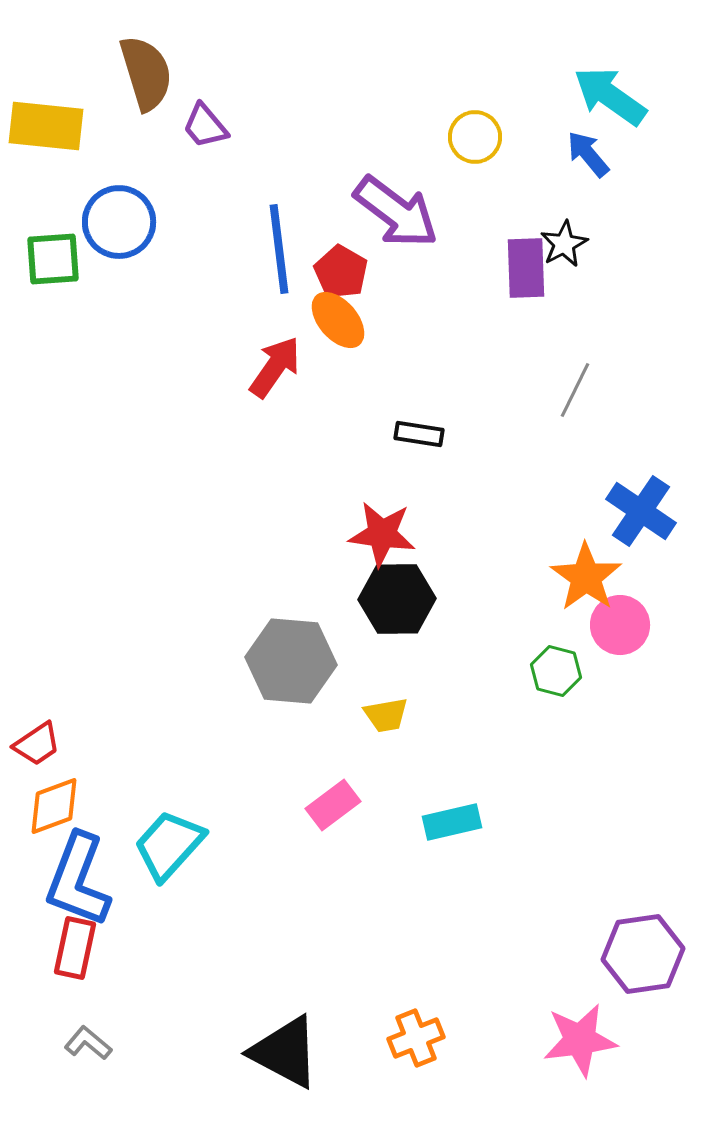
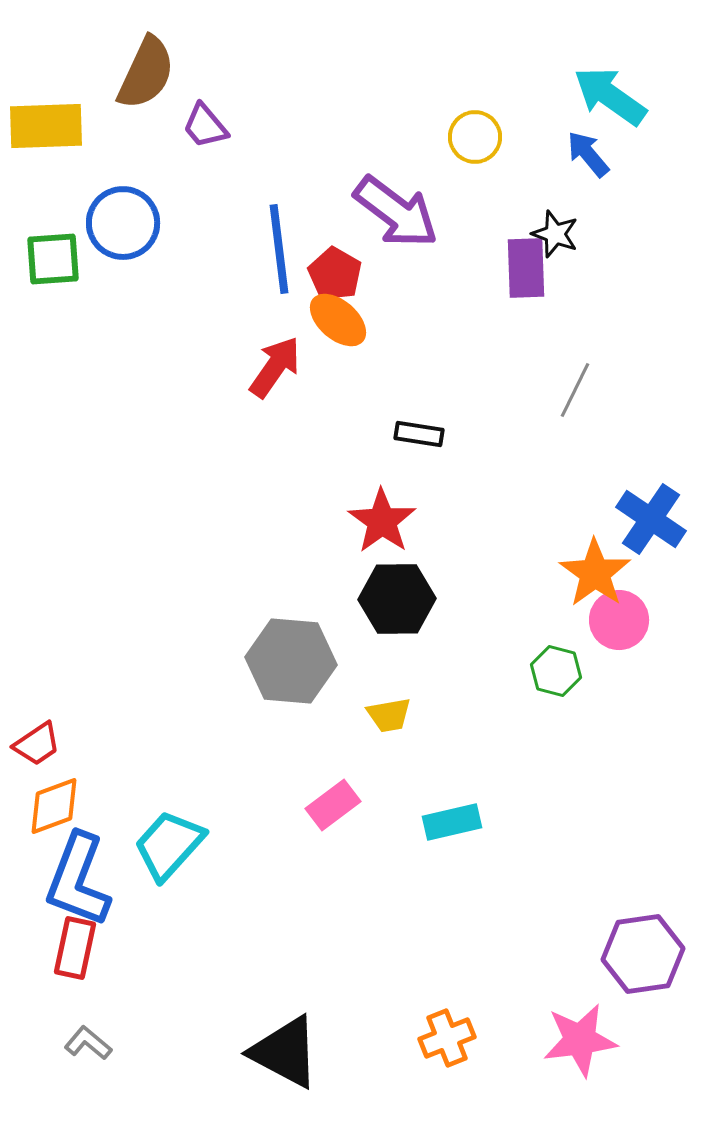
brown semicircle: rotated 42 degrees clockwise
yellow rectangle: rotated 8 degrees counterclockwise
blue circle: moved 4 px right, 1 px down
black star: moved 9 px left, 10 px up; rotated 24 degrees counterclockwise
red pentagon: moved 6 px left, 2 px down
orange ellipse: rotated 8 degrees counterclockwise
blue cross: moved 10 px right, 8 px down
red star: moved 13 px up; rotated 28 degrees clockwise
orange star: moved 9 px right, 4 px up
pink circle: moved 1 px left, 5 px up
yellow trapezoid: moved 3 px right
orange cross: moved 31 px right
